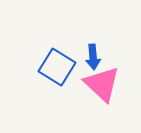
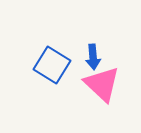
blue square: moved 5 px left, 2 px up
